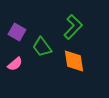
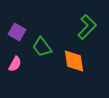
green L-shape: moved 14 px right
pink semicircle: rotated 21 degrees counterclockwise
